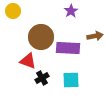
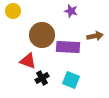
purple star: rotated 24 degrees counterclockwise
brown circle: moved 1 px right, 2 px up
purple rectangle: moved 1 px up
cyan square: rotated 24 degrees clockwise
